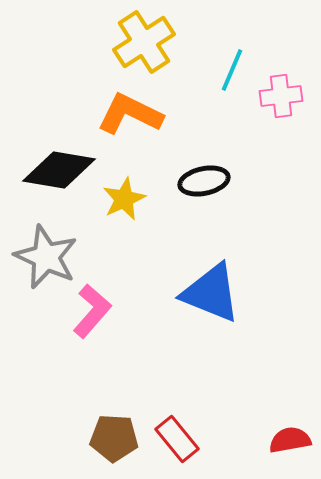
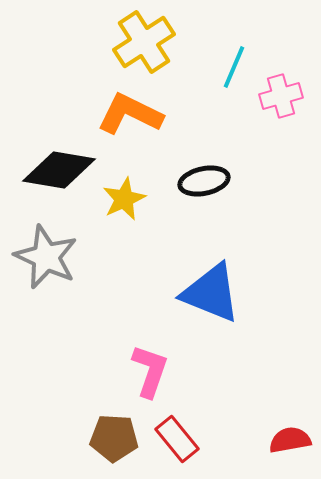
cyan line: moved 2 px right, 3 px up
pink cross: rotated 9 degrees counterclockwise
pink L-shape: moved 58 px right, 60 px down; rotated 22 degrees counterclockwise
